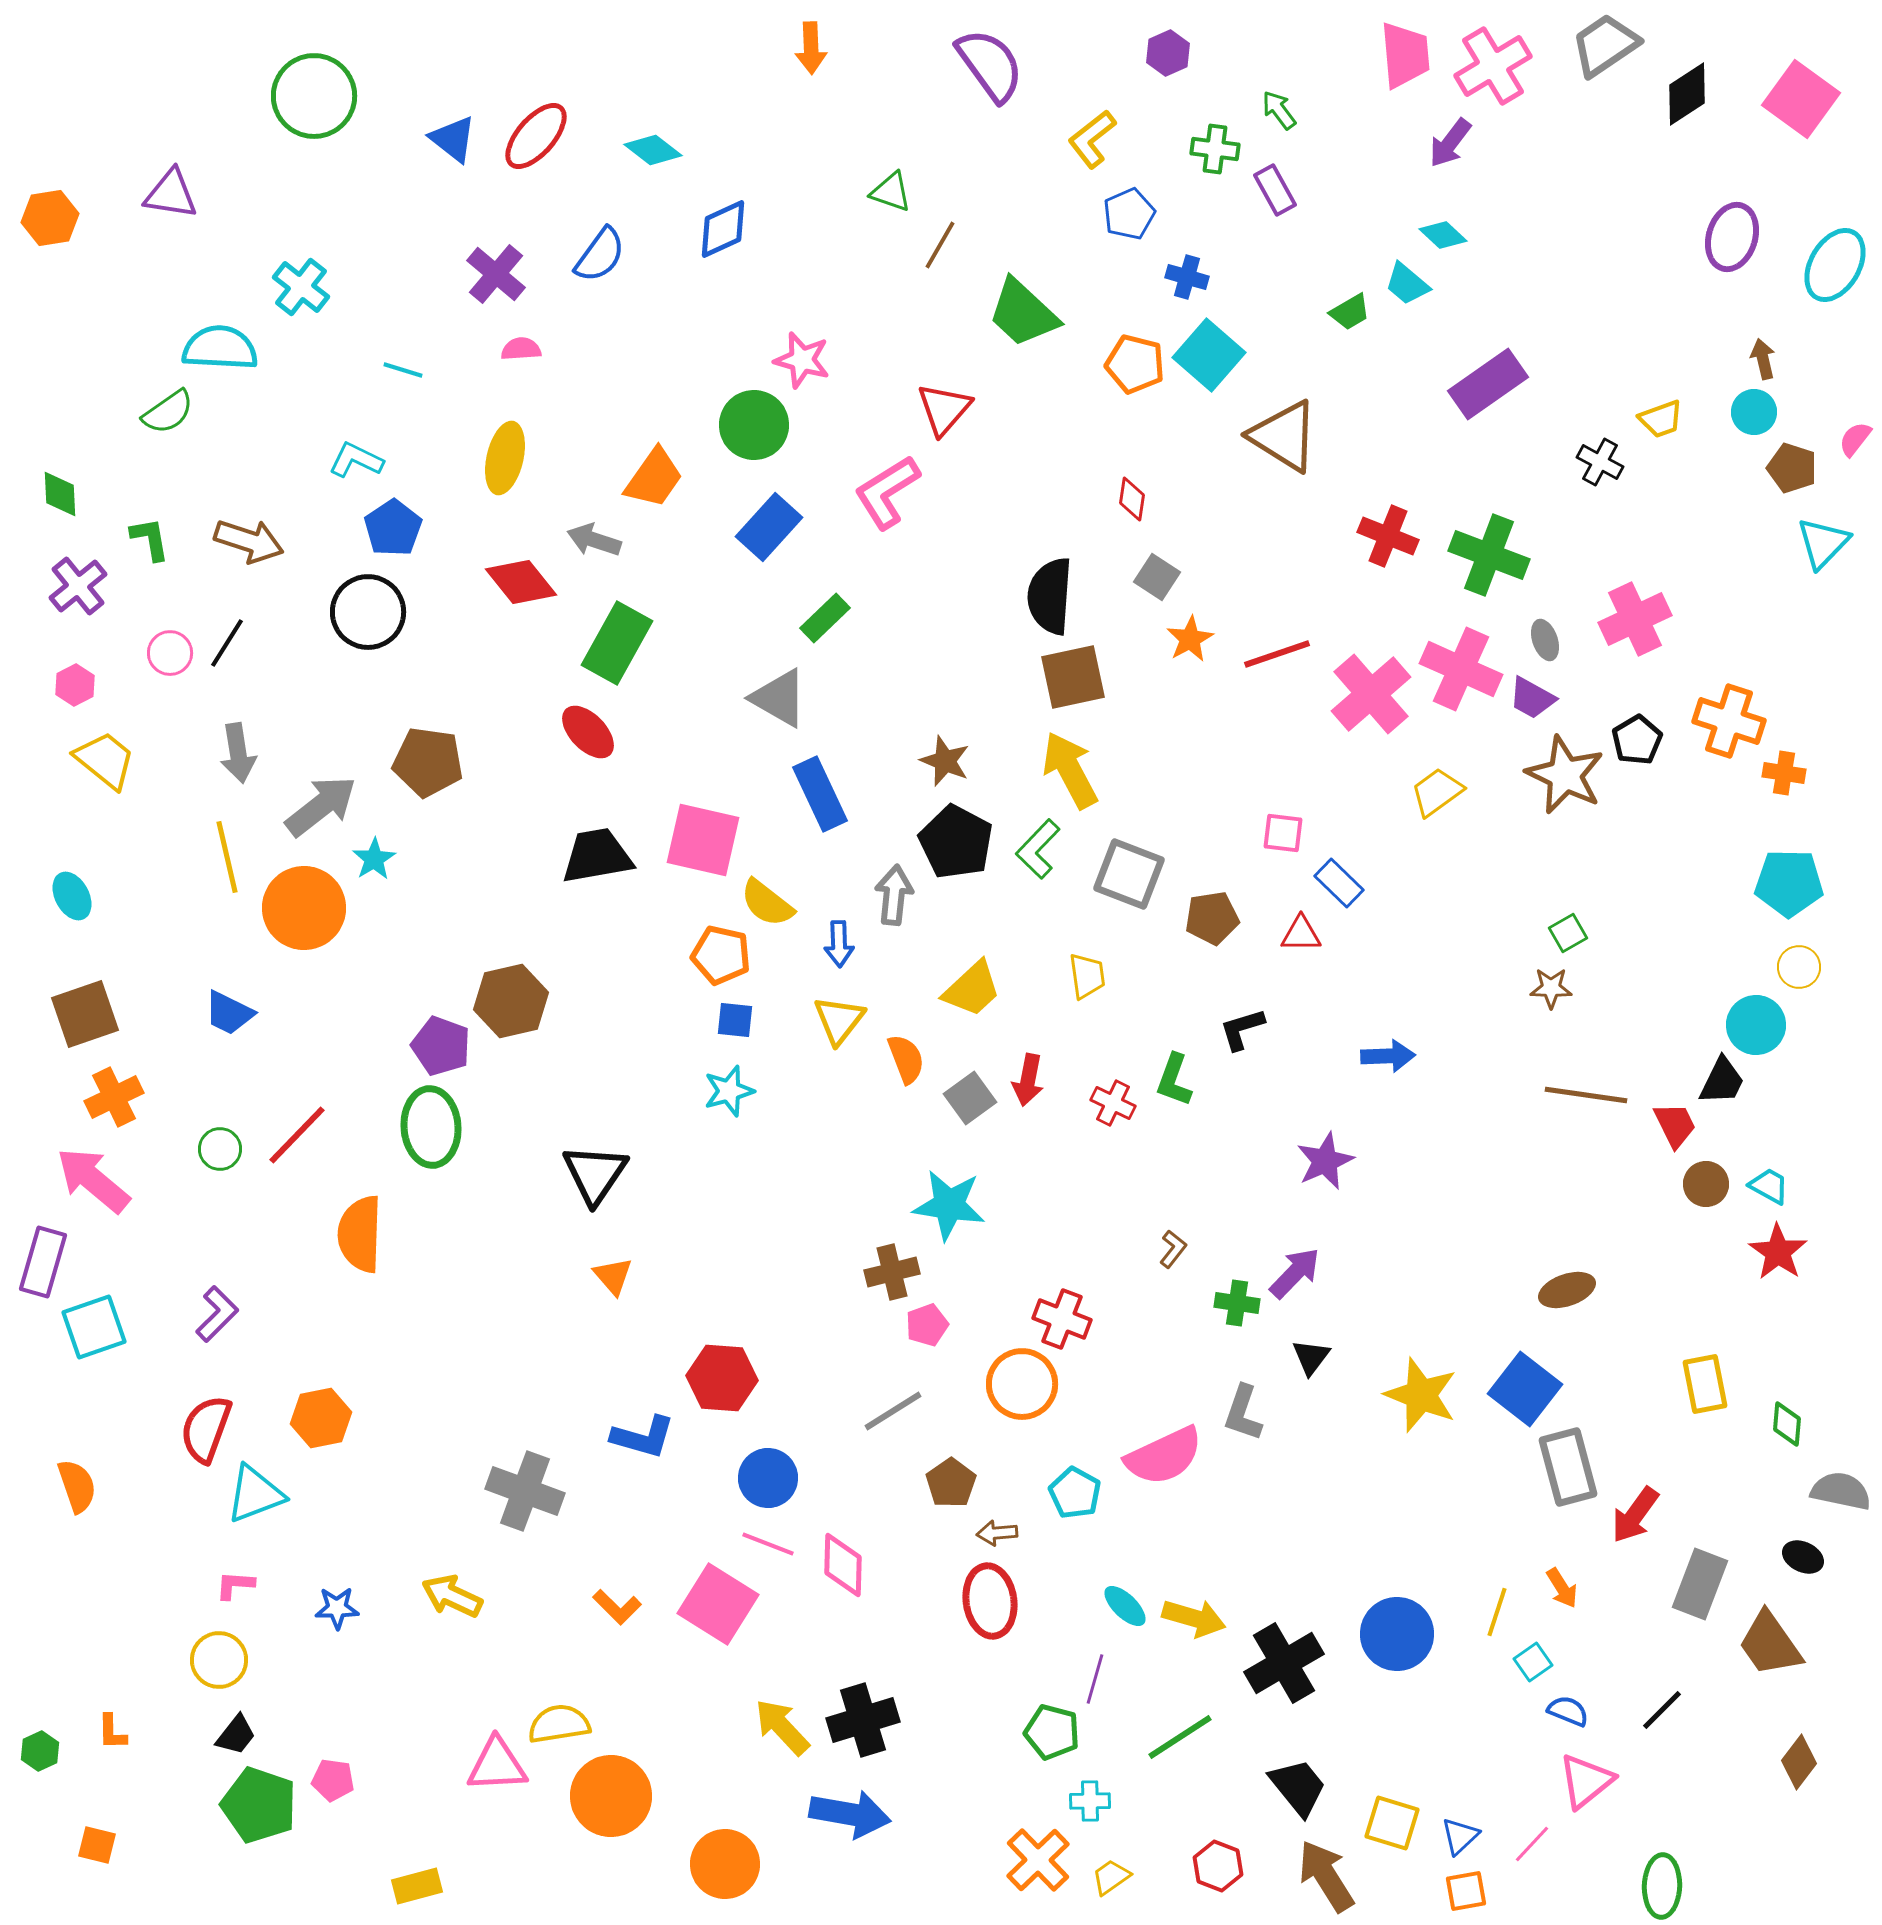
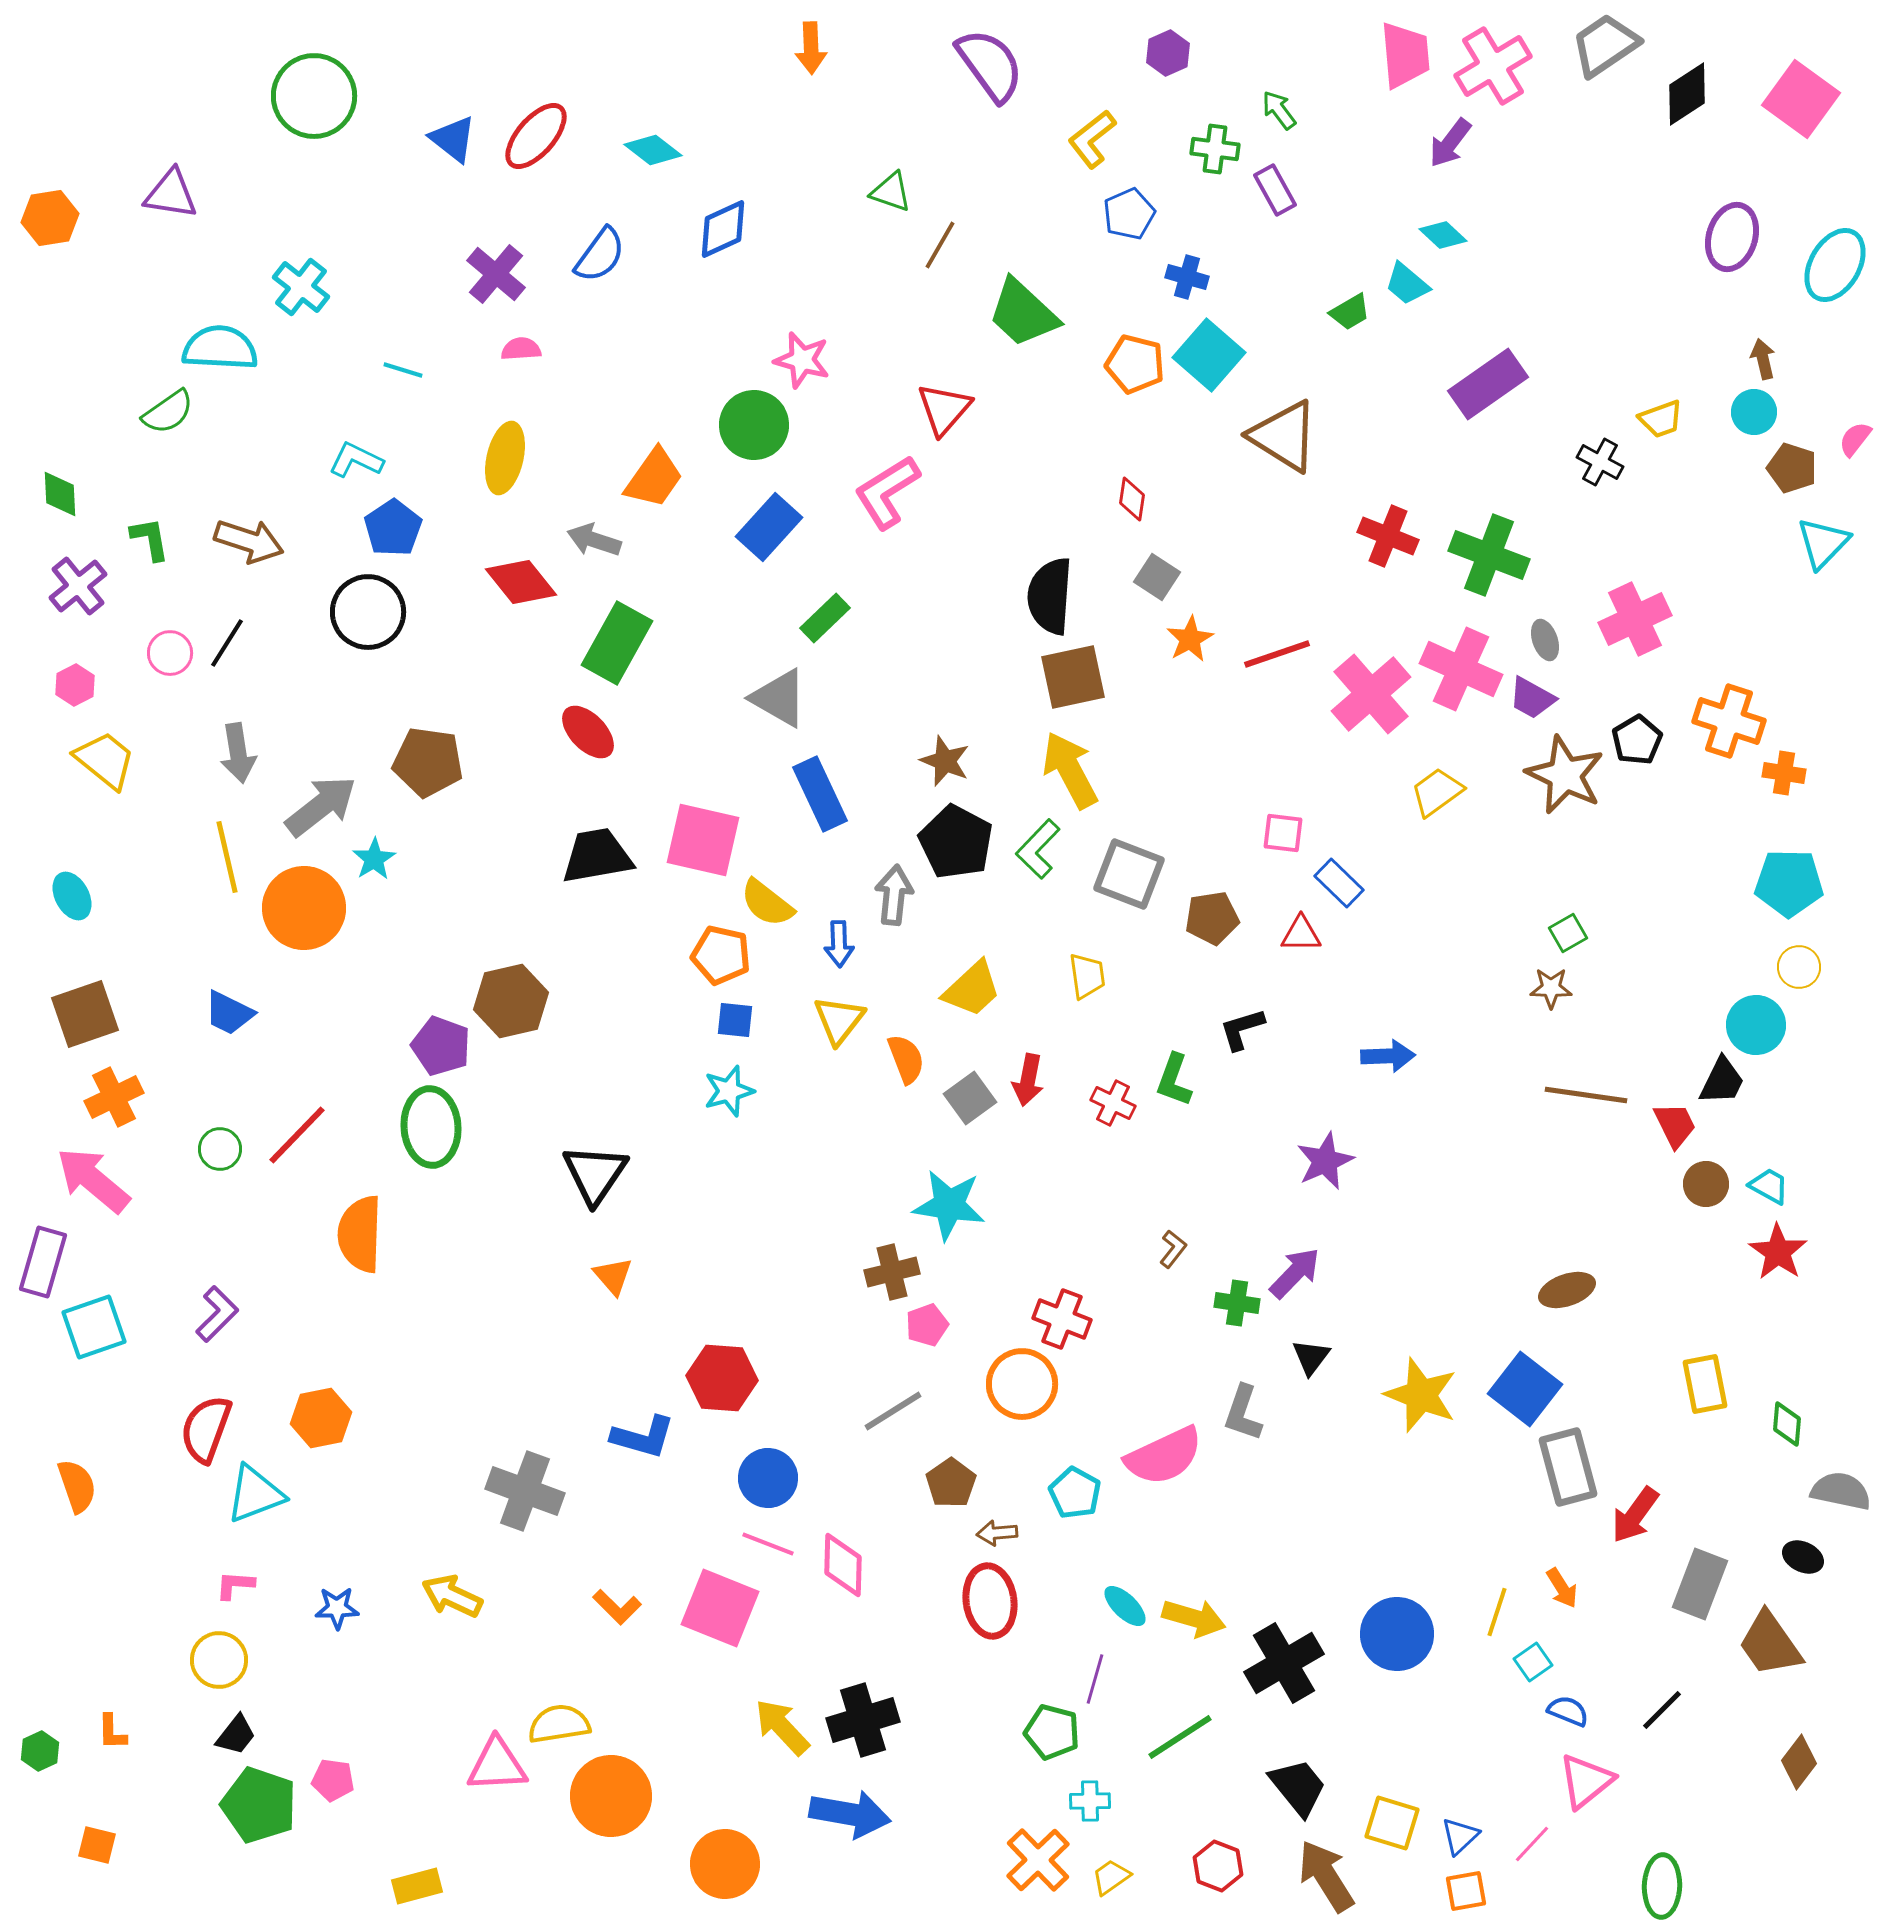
pink square at (718, 1604): moved 2 px right, 4 px down; rotated 10 degrees counterclockwise
